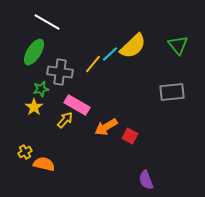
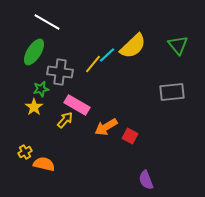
cyan line: moved 3 px left, 1 px down
